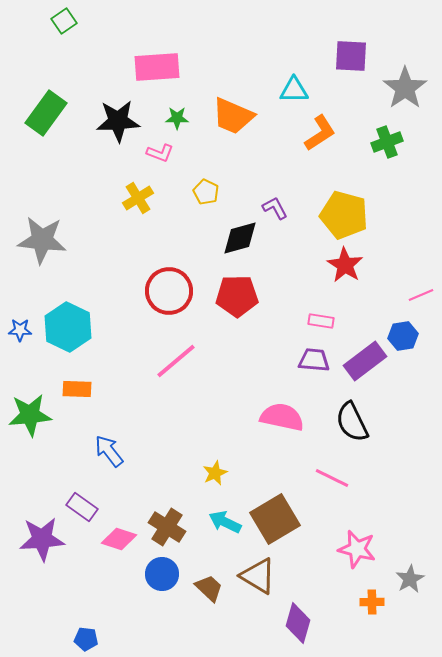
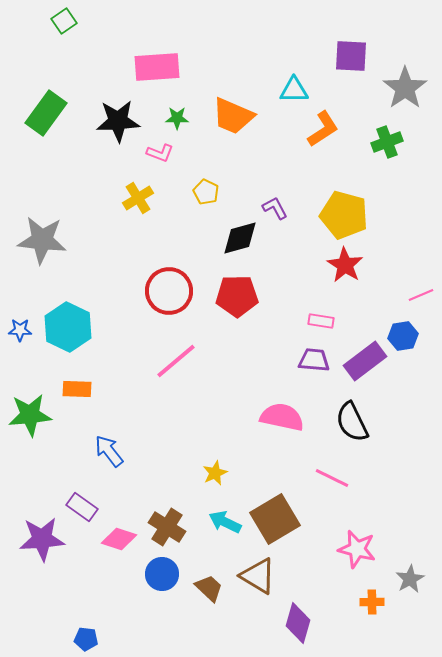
orange L-shape at (320, 133): moved 3 px right, 4 px up
